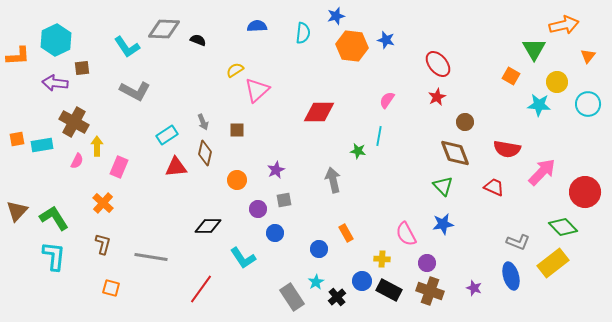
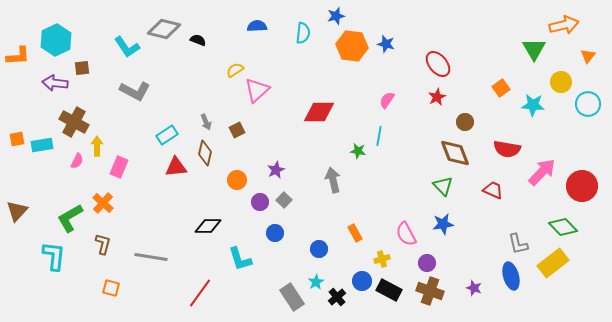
gray diamond at (164, 29): rotated 12 degrees clockwise
blue star at (386, 40): moved 4 px down
orange square at (511, 76): moved 10 px left, 12 px down; rotated 24 degrees clockwise
yellow circle at (557, 82): moved 4 px right
cyan star at (539, 105): moved 6 px left
gray arrow at (203, 122): moved 3 px right
brown square at (237, 130): rotated 28 degrees counterclockwise
red trapezoid at (494, 187): moved 1 px left, 3 px down
red circle at (585, 192): moved 3 px left, 6 px up
gray square at (284, 200): rotated 35 degrees counterclockwise
purple circle at (258, 209): moved 2 px right, 7 px up
green L-shape at (54, 218): moved 16 px right; rotated 88 degrees counterclockwise
orange rectangle at (346, 233): moved 9 px right
gray L-shape at (518, 242): moved 2 px down; rotated 55 degrees clockwise
cyan L-shape at (243, 258): moved 3 px left, 1 px down; rotated 16 degrees clockwise
yellow cross at (382, 259): rotated 21 degrees counterclockwise
red line at (201, 289): moved 1 px left, 4 px down
